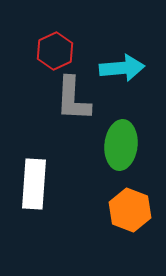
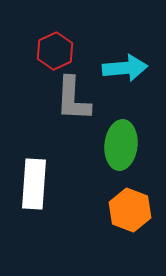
cyan arrow: moved 3 px right
